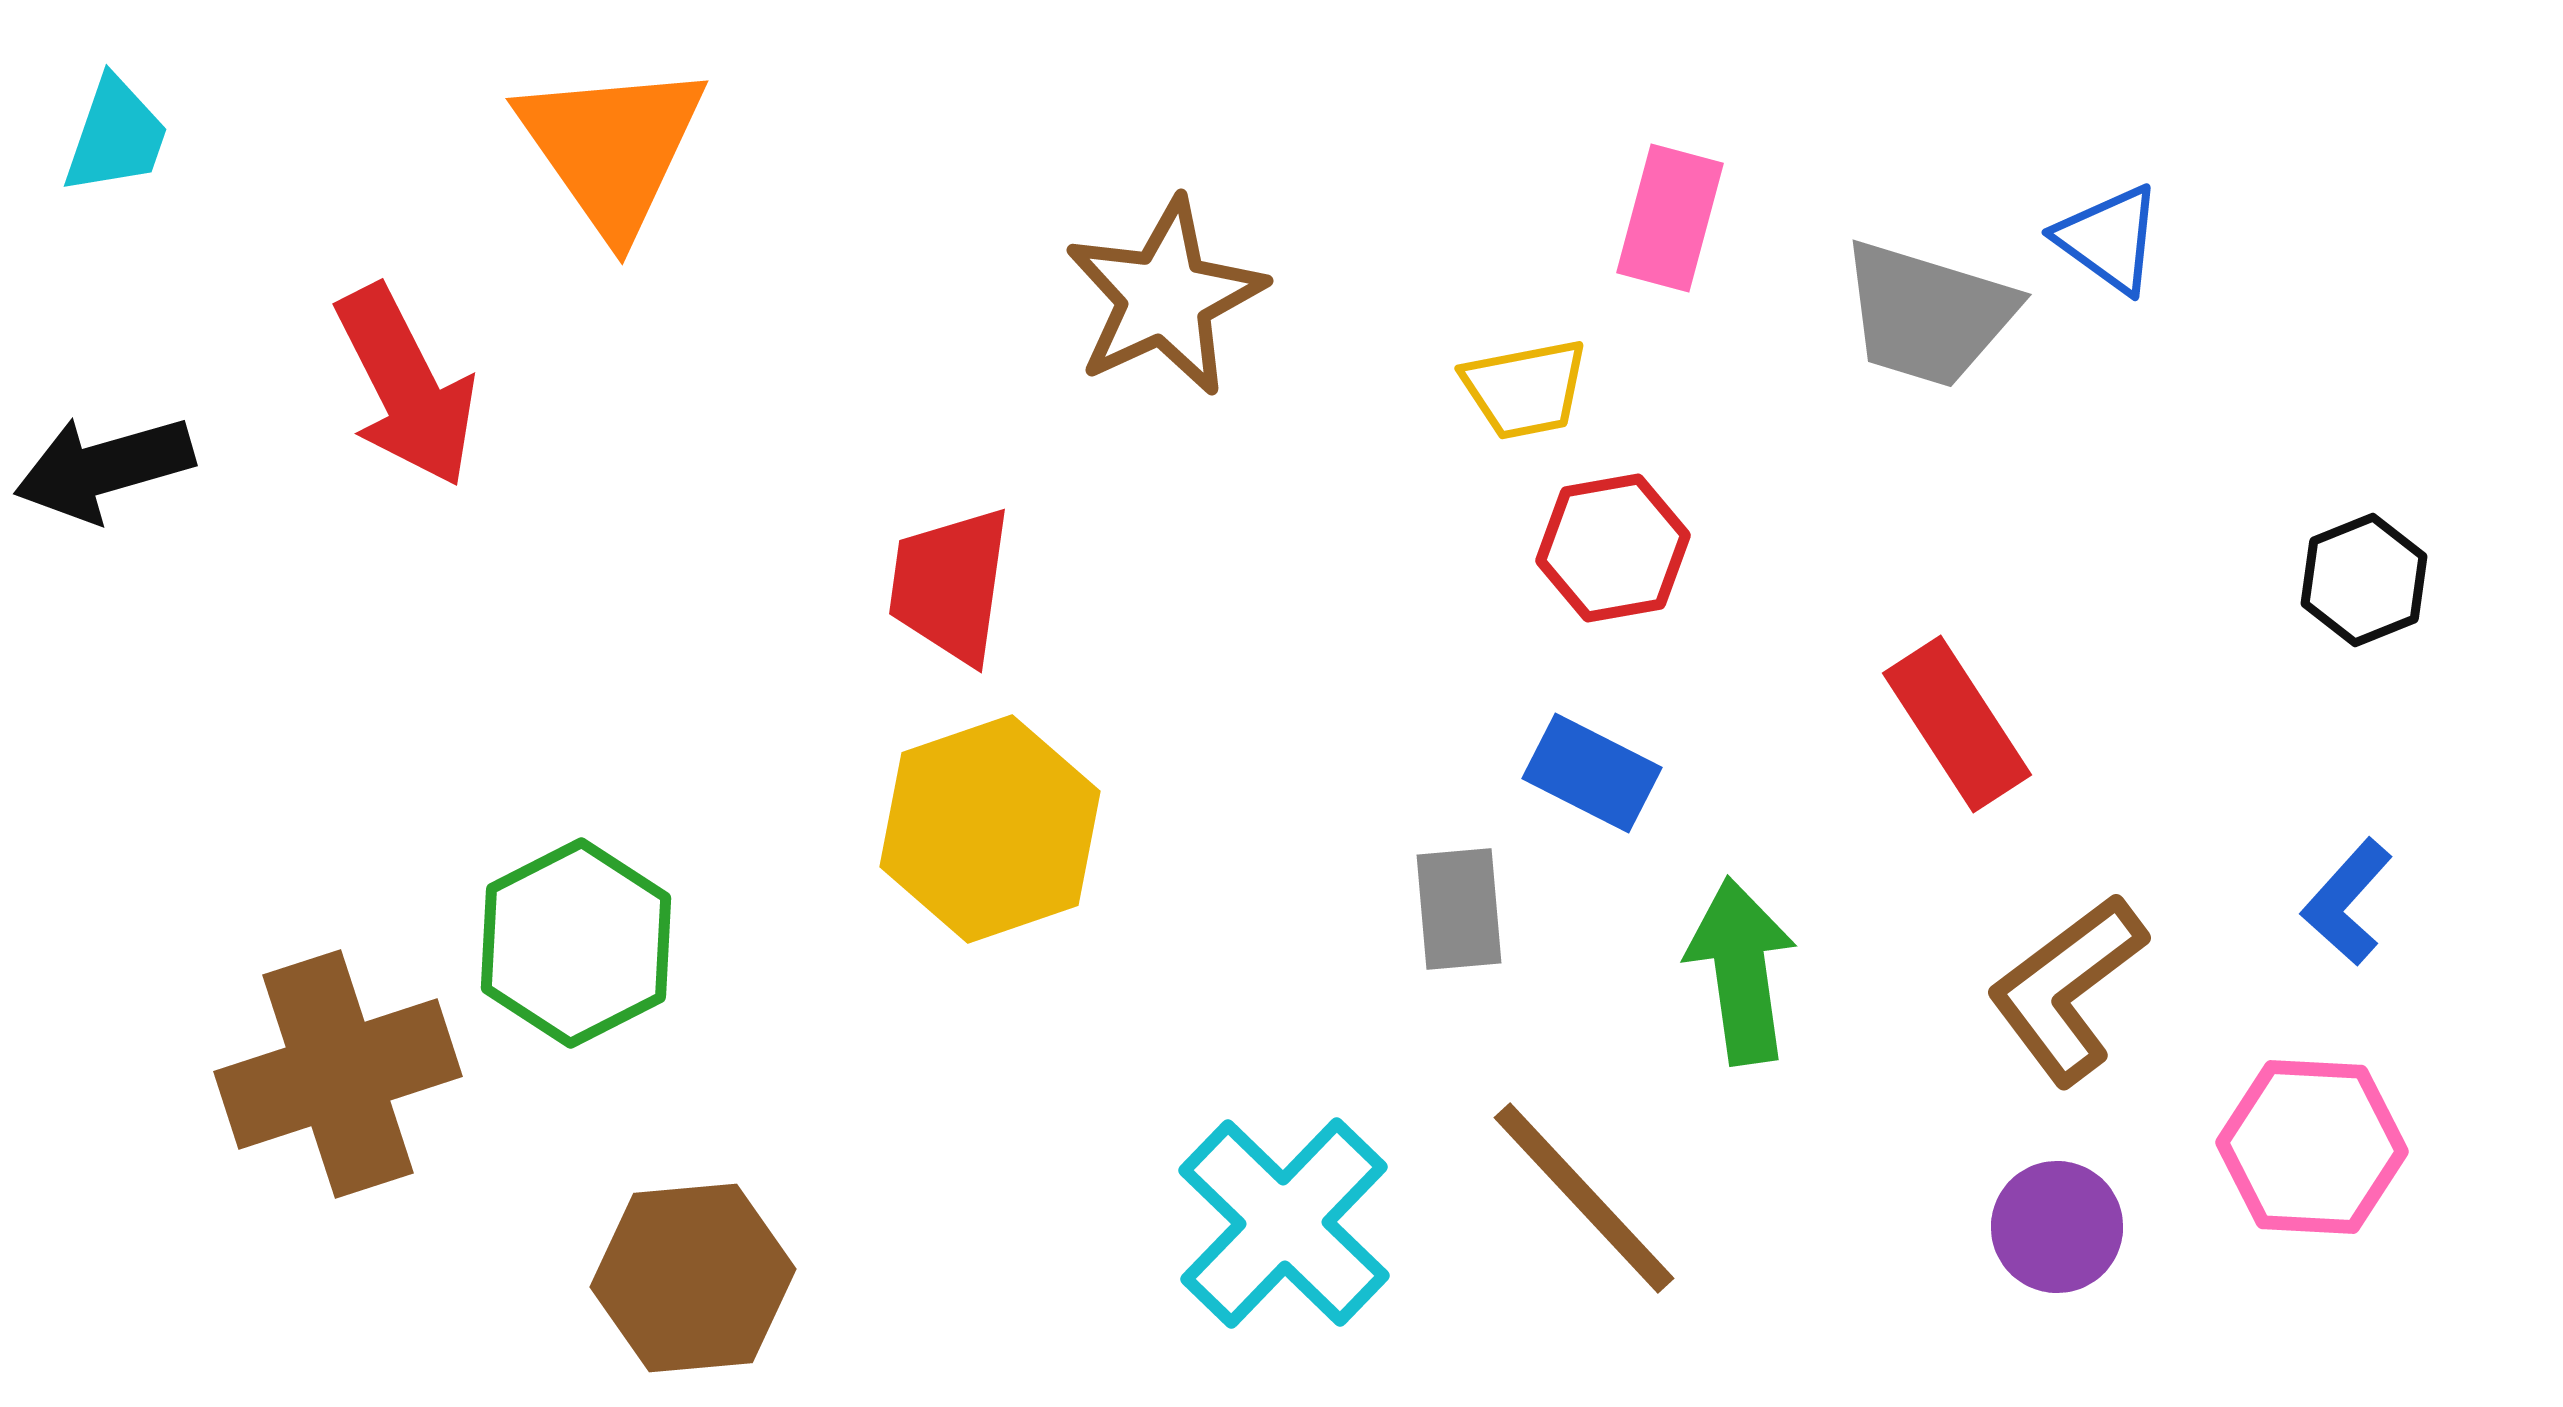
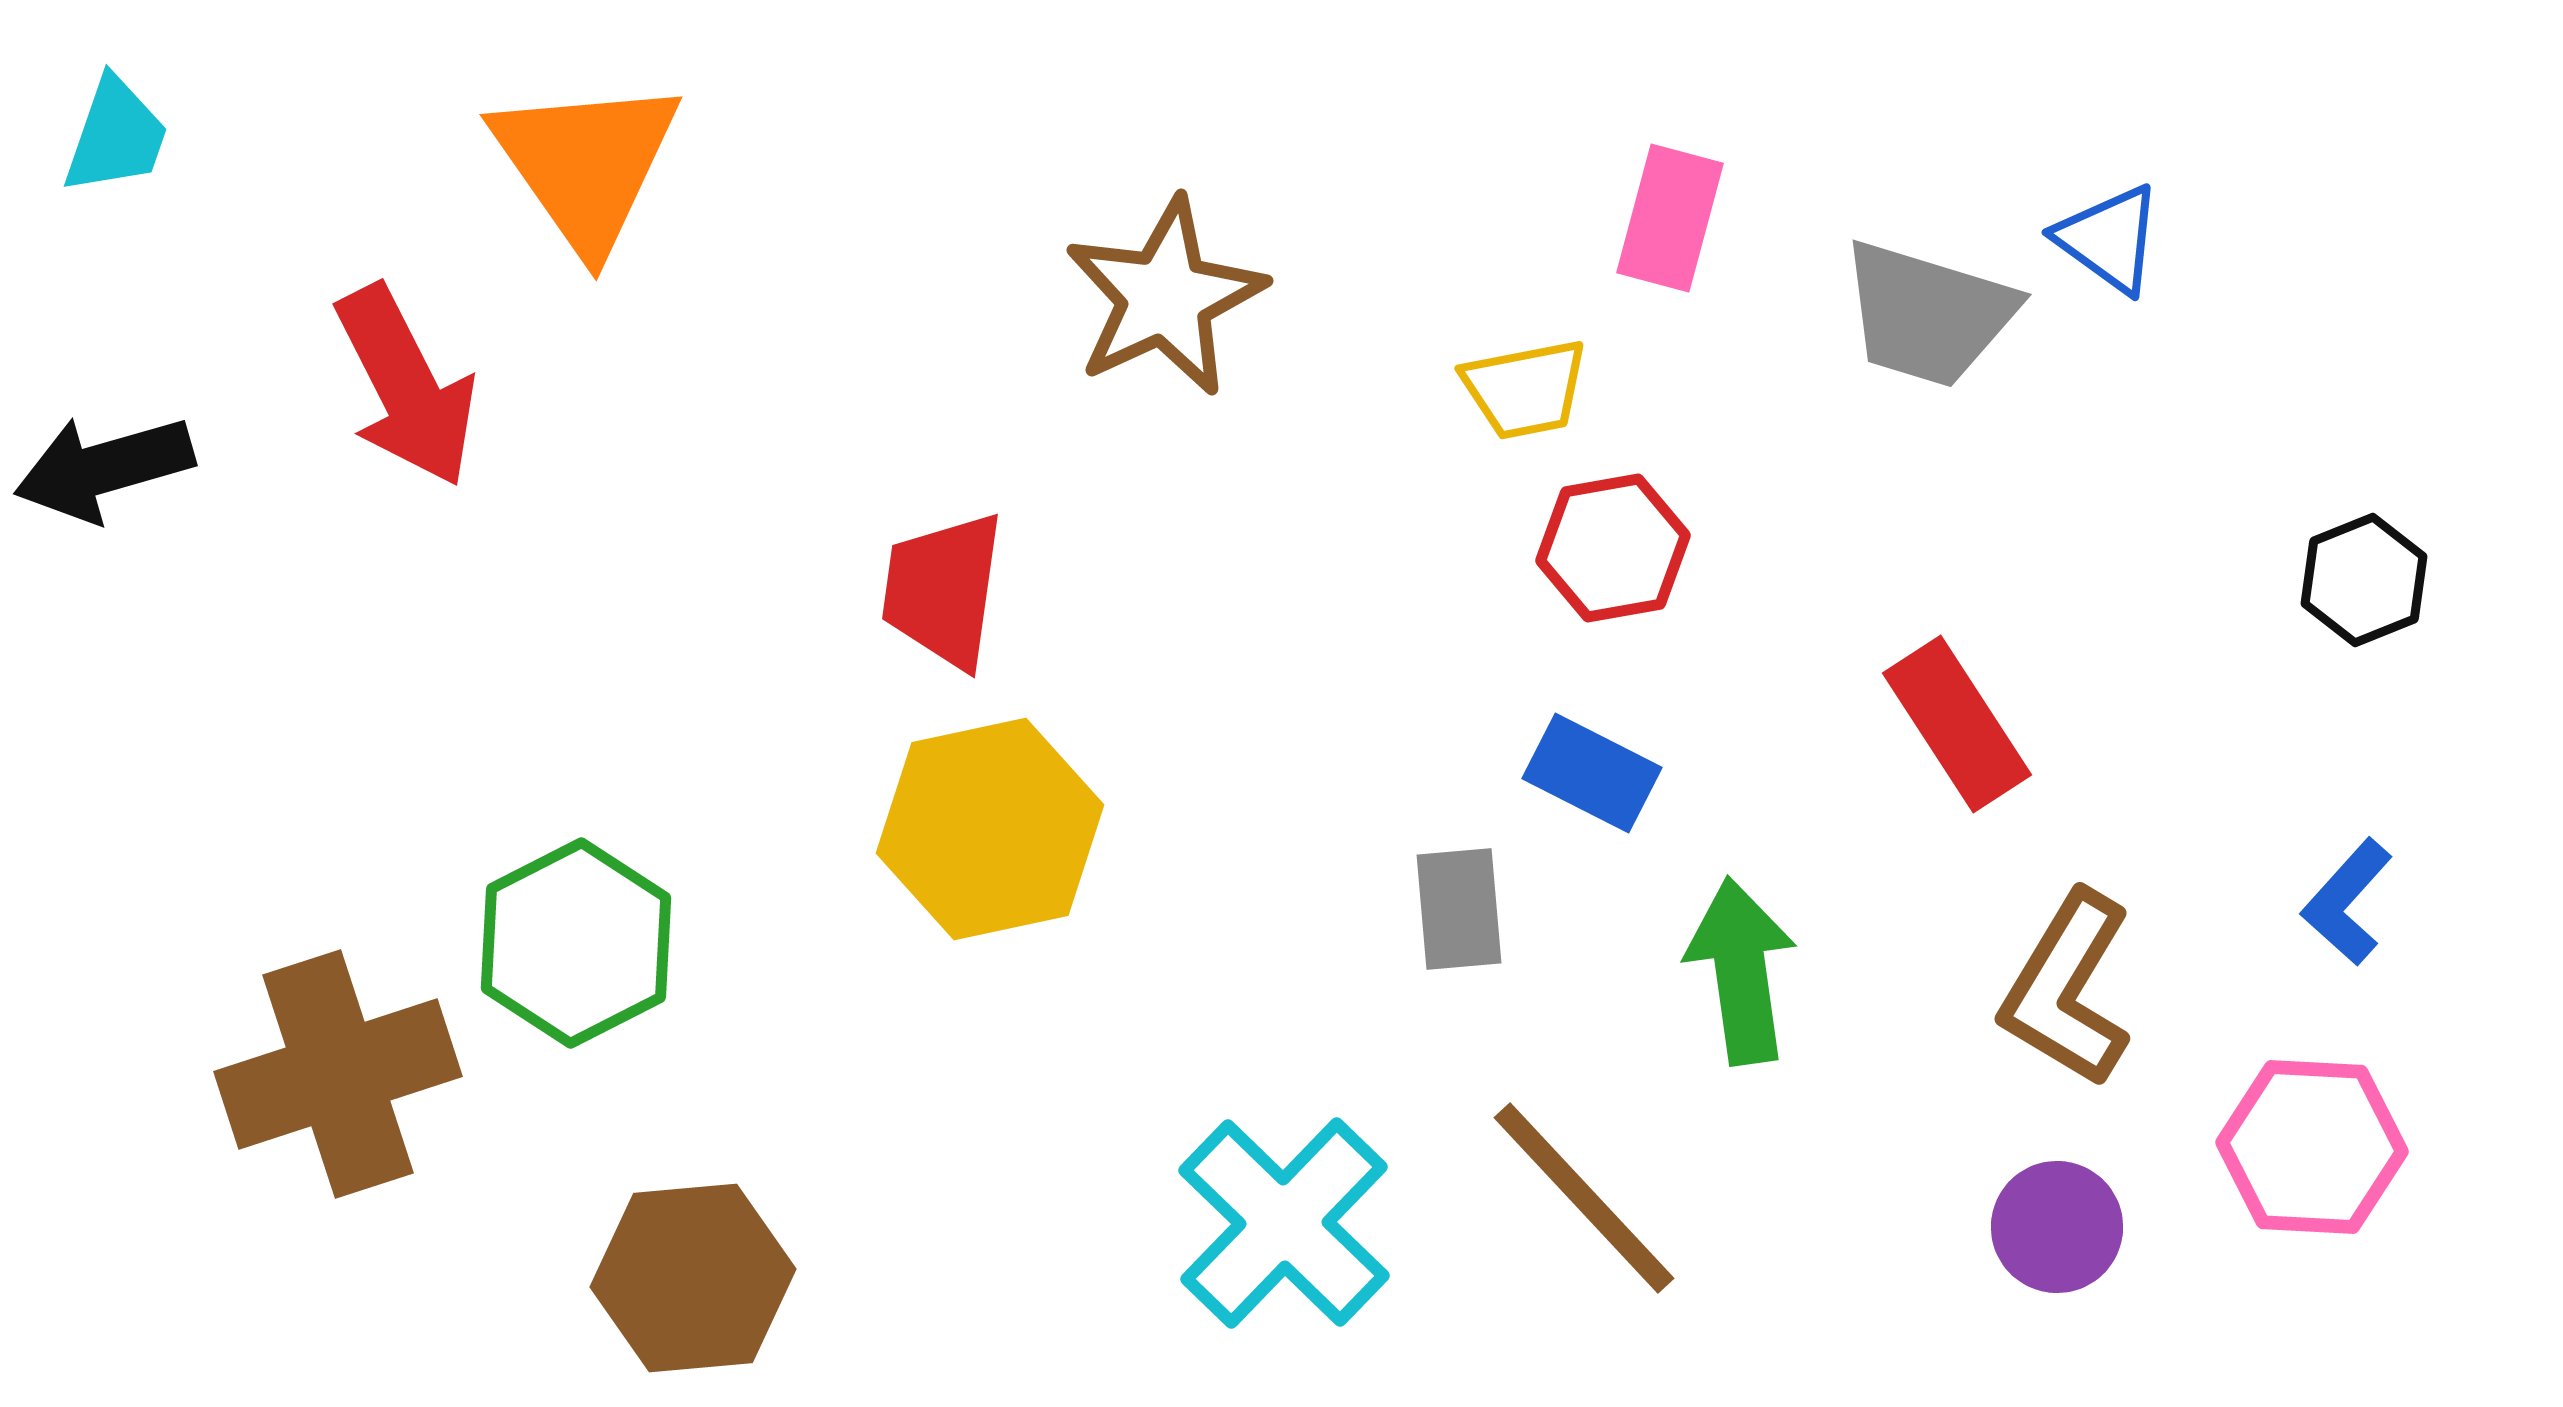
orange triangle: moved 26 px left, 16 px down
red trapezoid: moved 7 px left, 5 px down
yellow hexagon: rotated 7 degrees clockwise
brown L-shape: rotated 22 degrees counterclockwise
